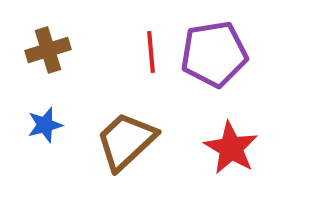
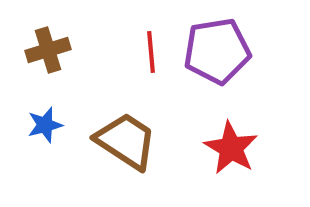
purple pentagon: moved 3 px right, 3 px up
brown trapezoid: rotated 76 degrees clockwise
